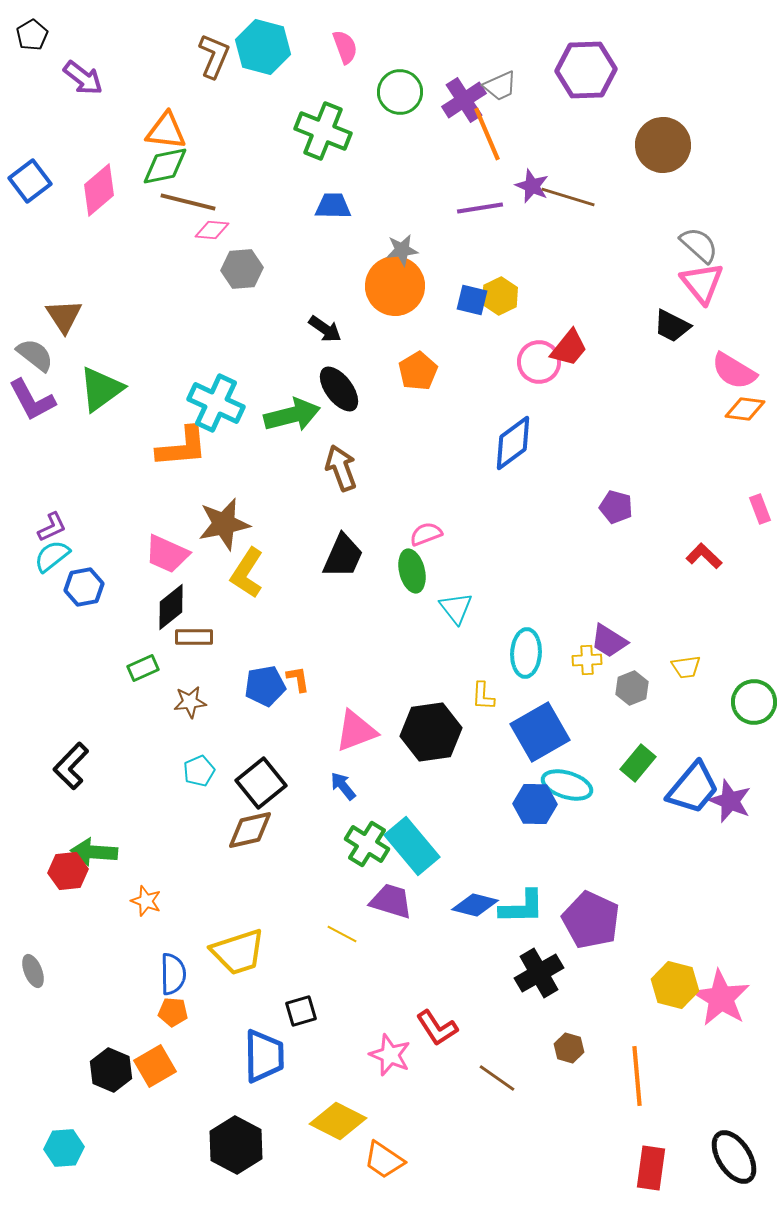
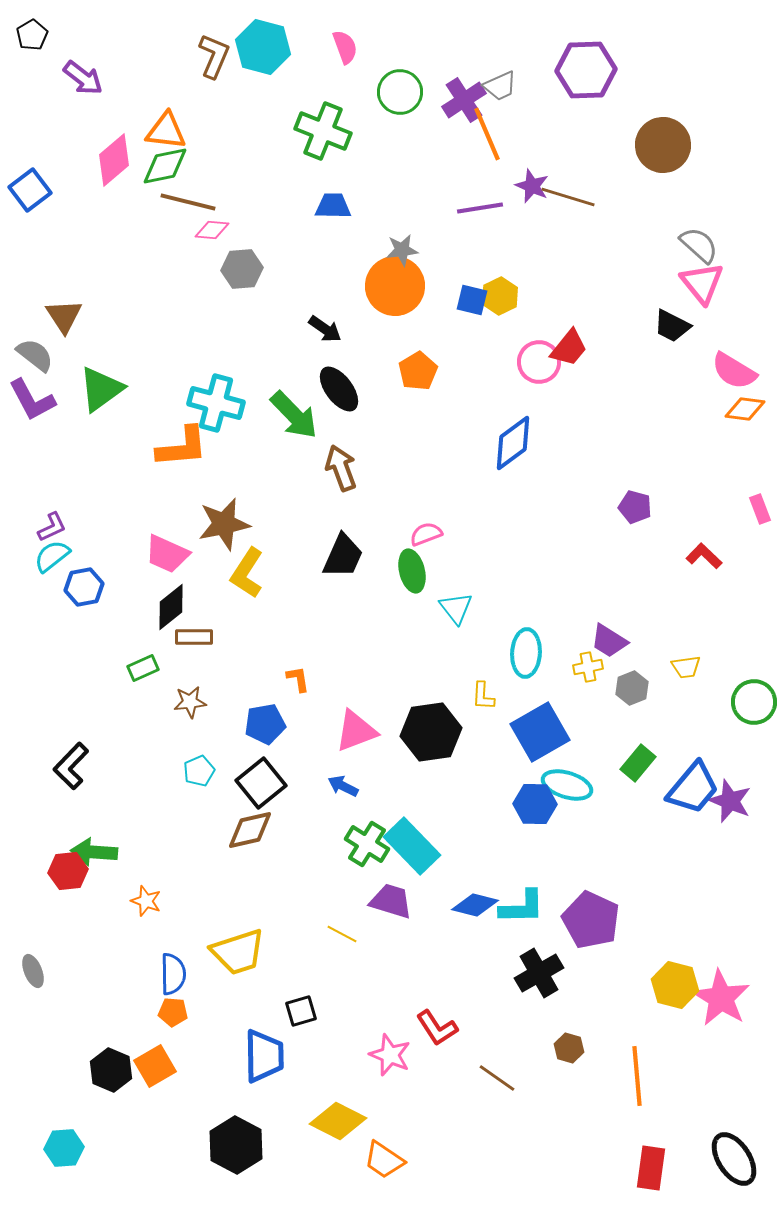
blue square at (30, 181): moved 9 px down
pink diamond at (99, 190): moved 15 px right, 30 px up
cyan cross at (216, 403): rotated 10 degrees counterclockwise
green arrow at (292, 415): moved 2 px right; rotated 60 degrees clockwise
purple pentagon at (616, 507): moved 19 px right
yellow cross at (587, 660): moved 1 px right, 7 px down; rotated 8 degrees counterclockwise
blue pentagon at (265, 686): moved 38 px down
blue arrow at (343, 786): rotated 24 degrees counterclockwise
cyan rectangle at (412, 846): rotated 4 degrees counterclockwise
black ellipse at (734, 1157): moved 2 px down
